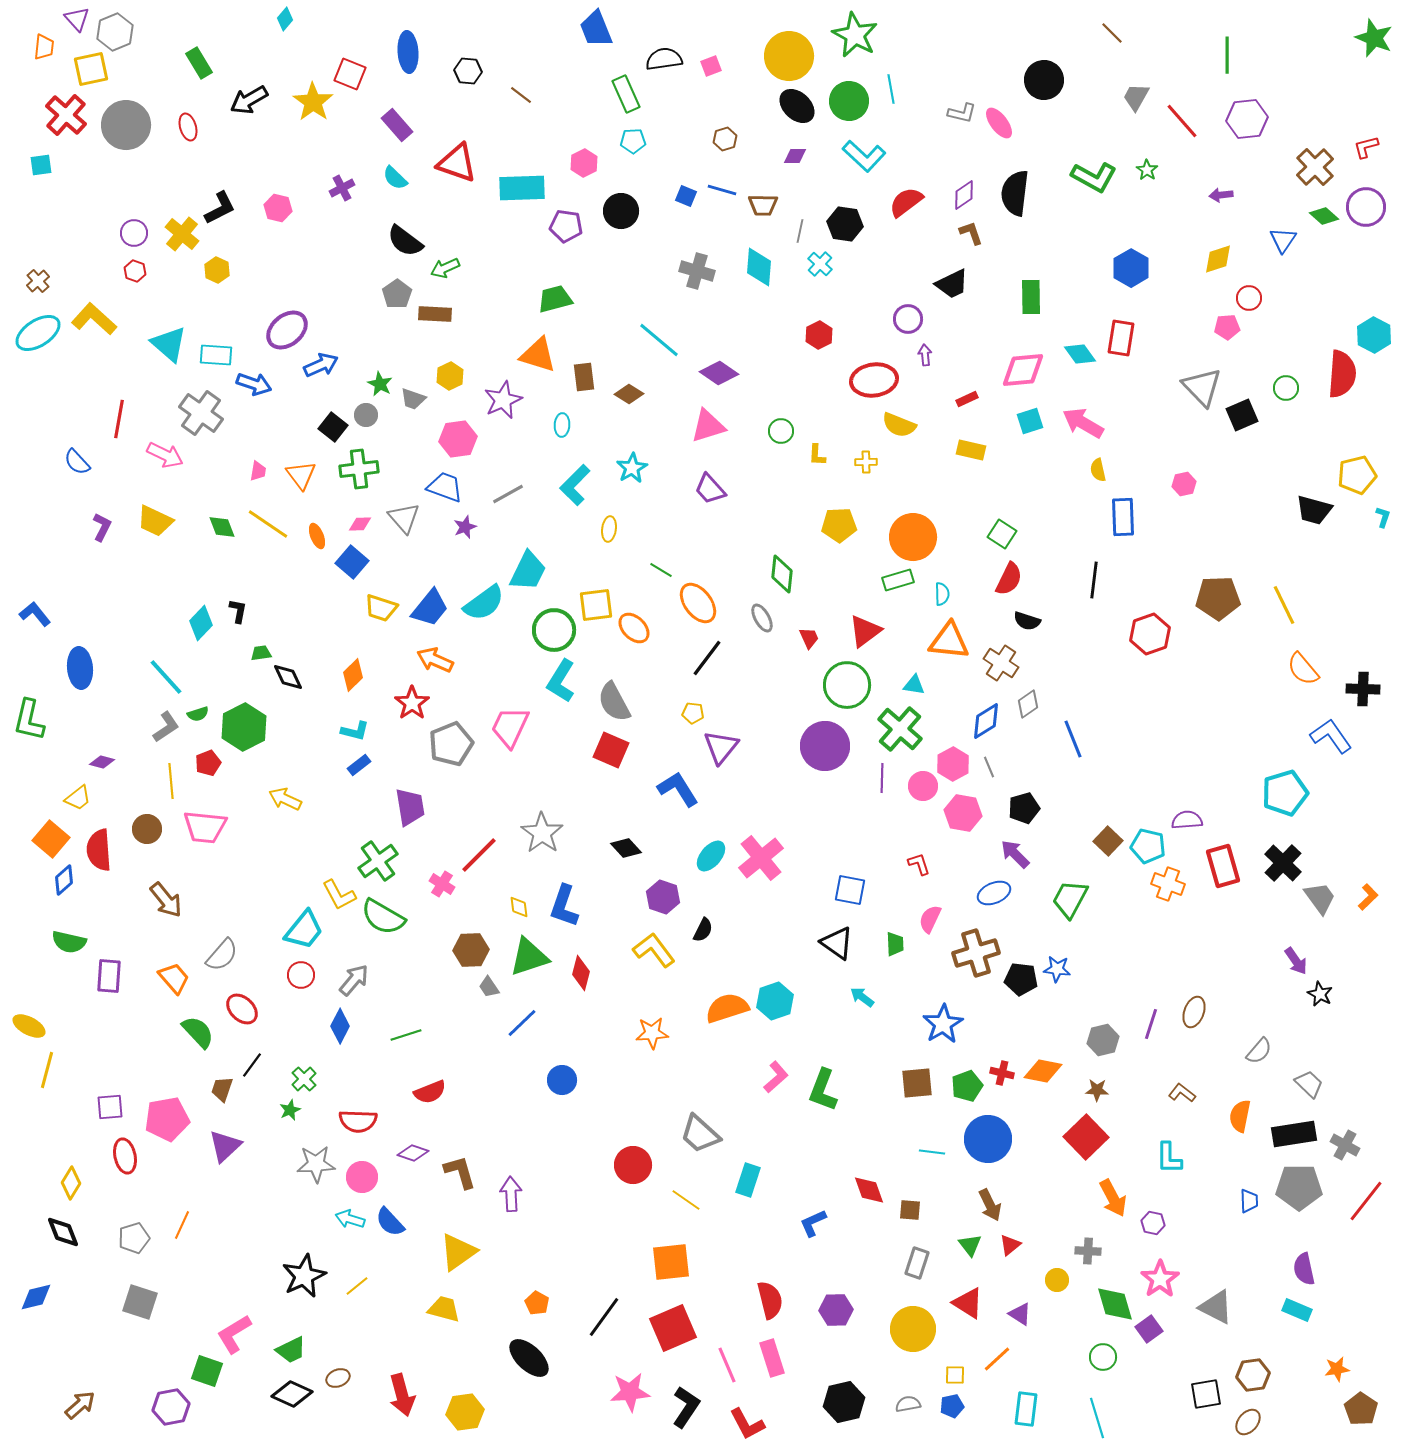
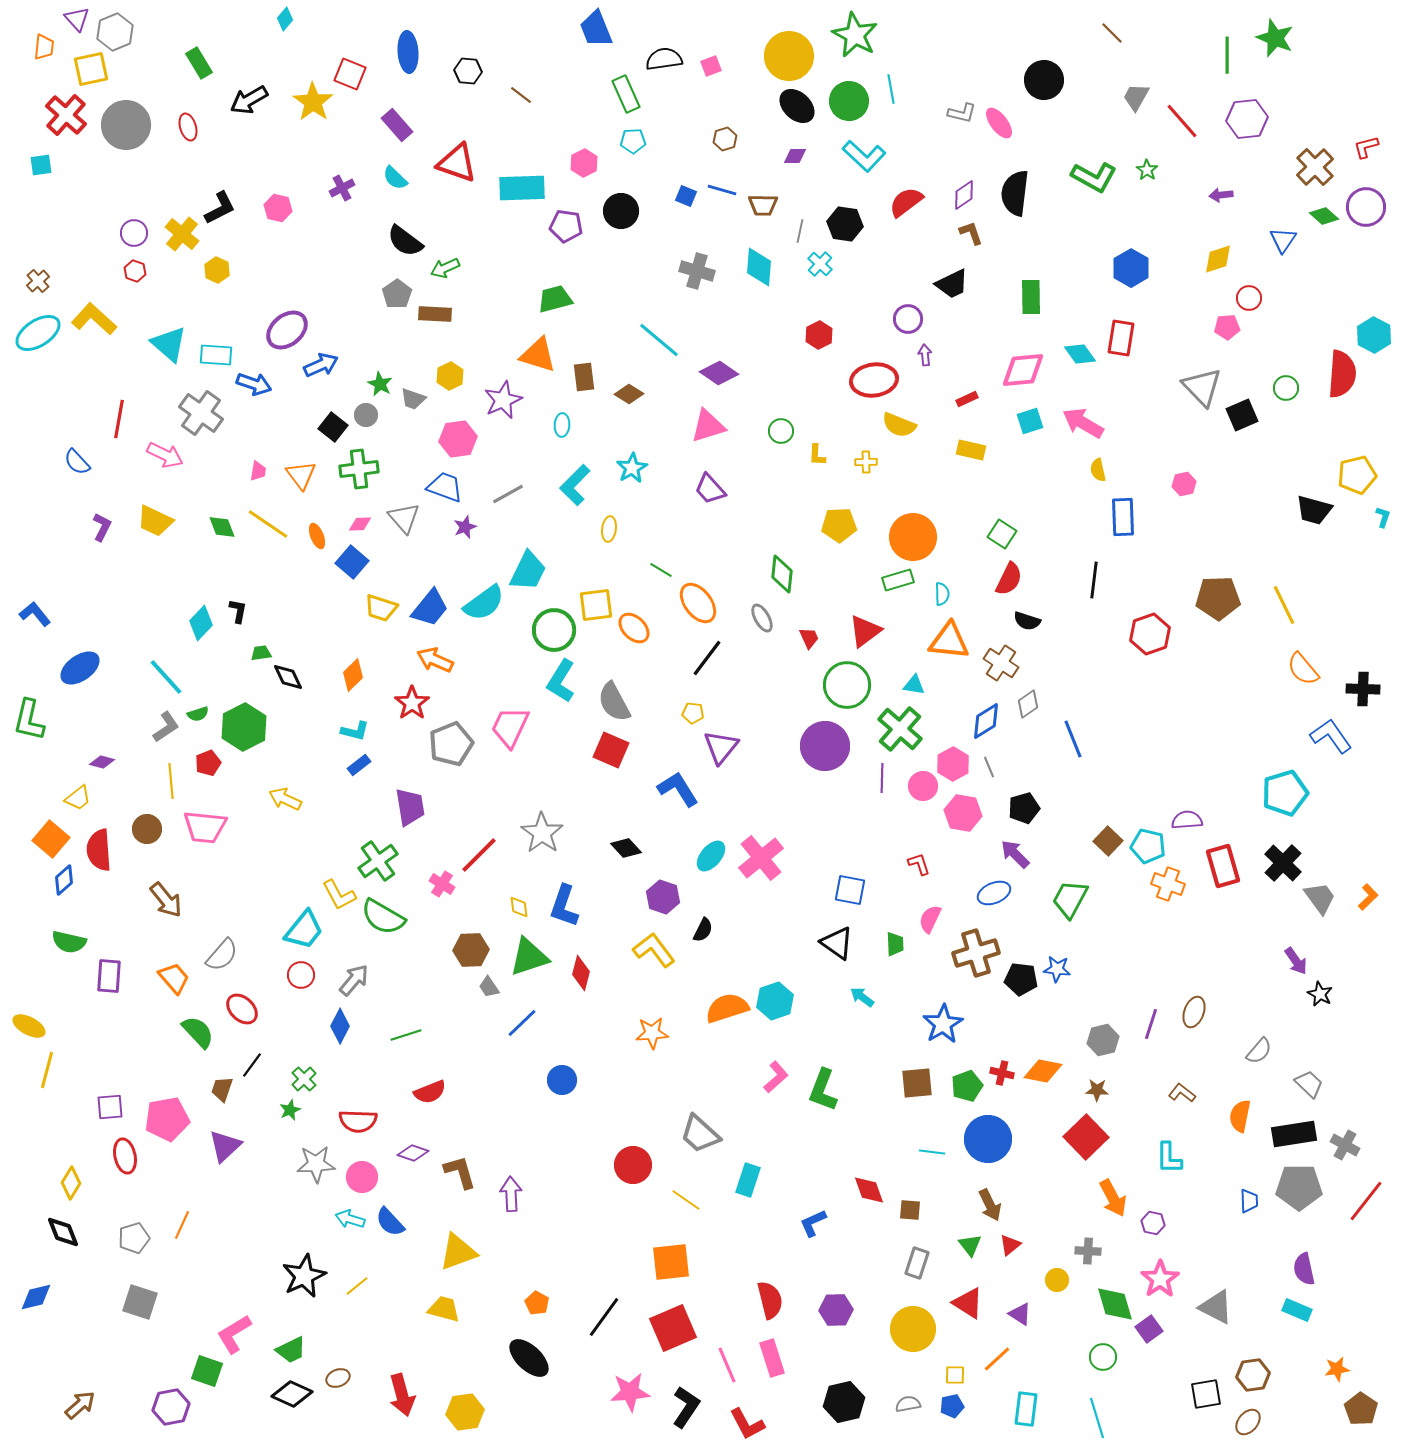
green star at (1374, 38): moved 99 px left
blue ellipse at (80, 668): rotated 60 degrees clockwise
yellow triangle at (458, 1252): rotated 15 degrees clockwise
